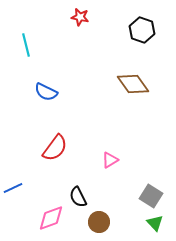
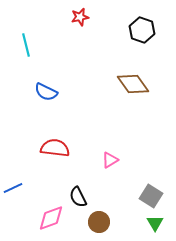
red star: rotated 24 degrees counterclockwise
red semicircle: rotated 120 degrees counterclockwise
green triangle: rotated 12 degrees clockwise
